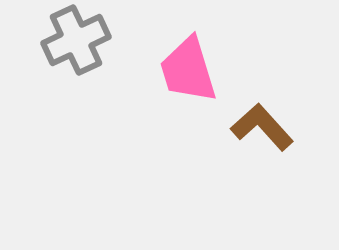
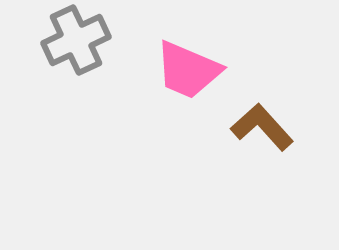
pink trapezoid: rotated 50 degrees counterclockwise
